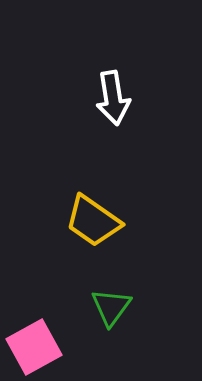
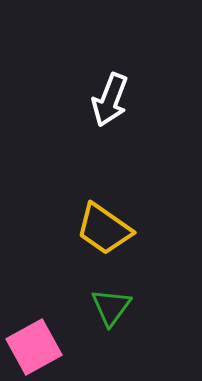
white arrow: moved 3 px left, 2 px down; rotated 30 degrees clockwise
yellow trapezoid: moved 11 px right, 8 px down
